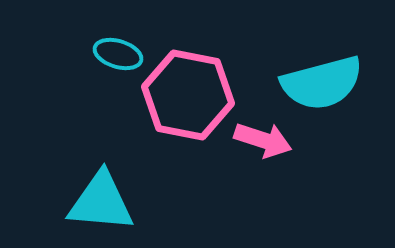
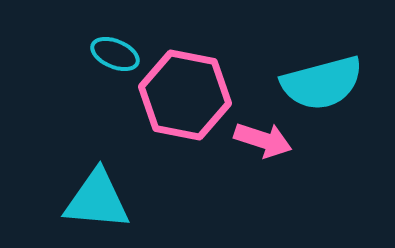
cyan ellipse: moved 3 px left; rotated 6 degrees clockwise
pink hexagon: moved 3 px left
cyan triangle: moved 4 px left, 2 px up
